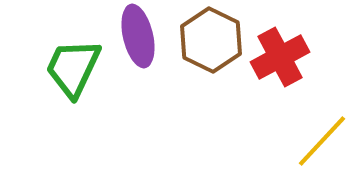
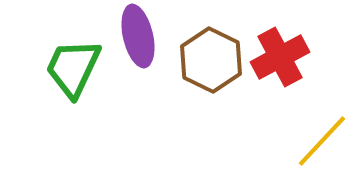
brown hexagon: moved 20 px down
